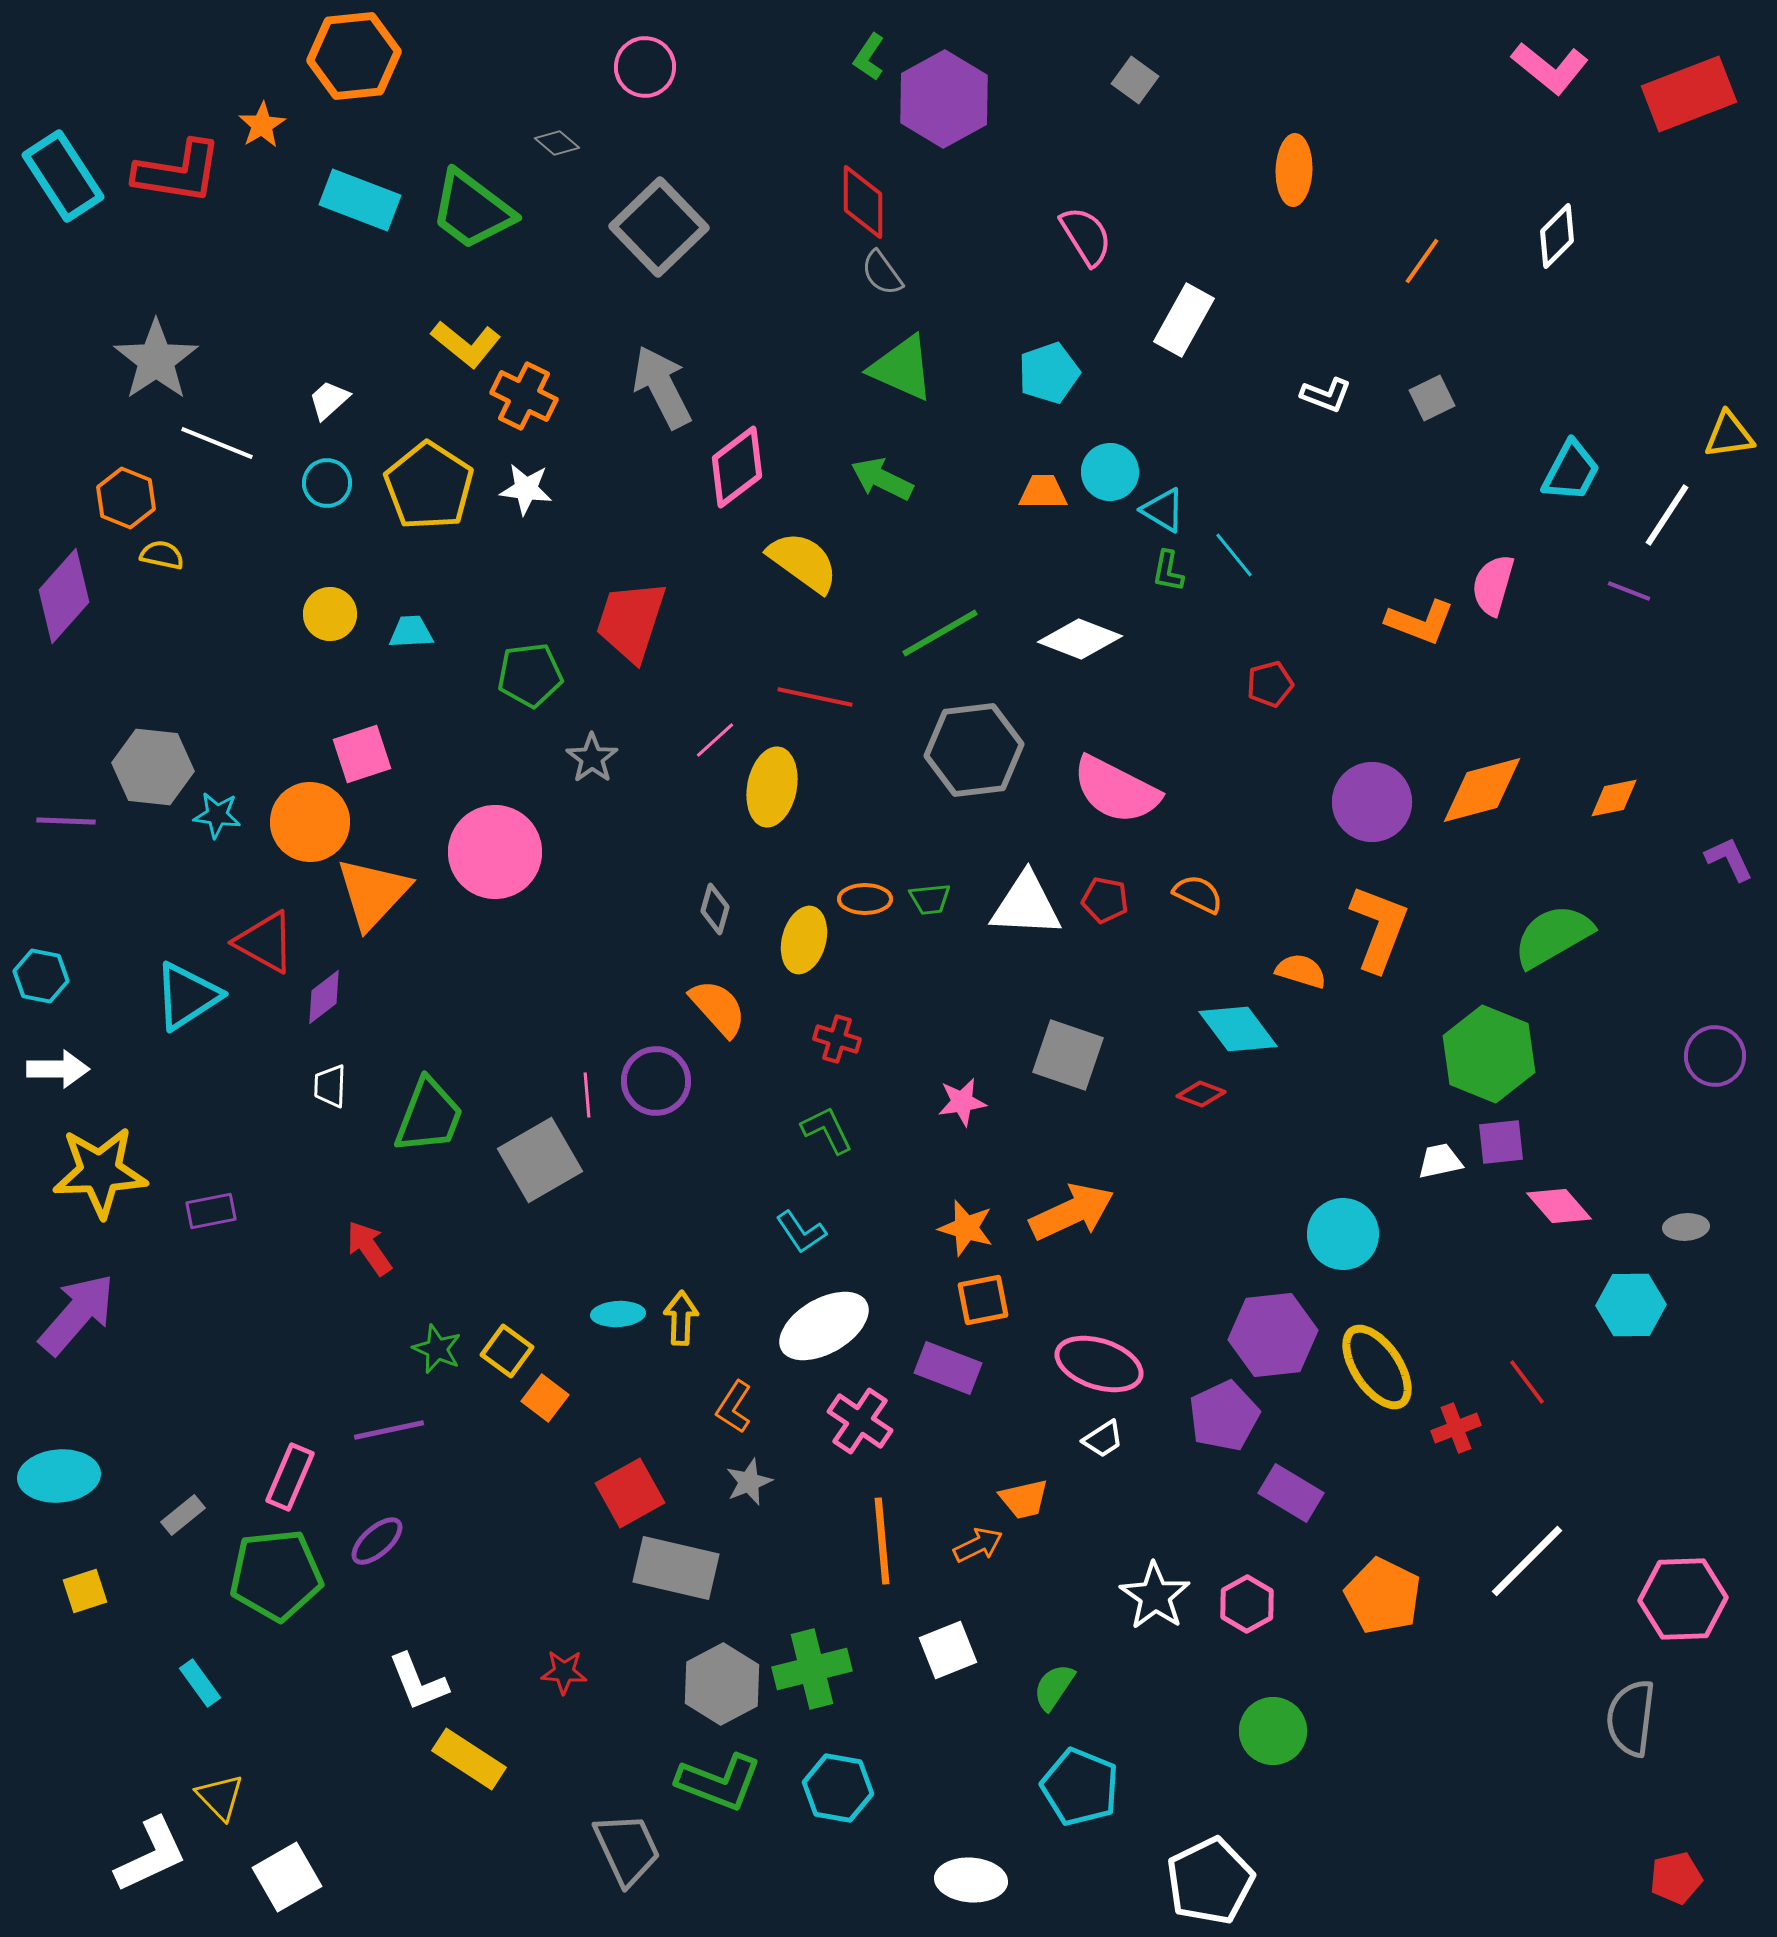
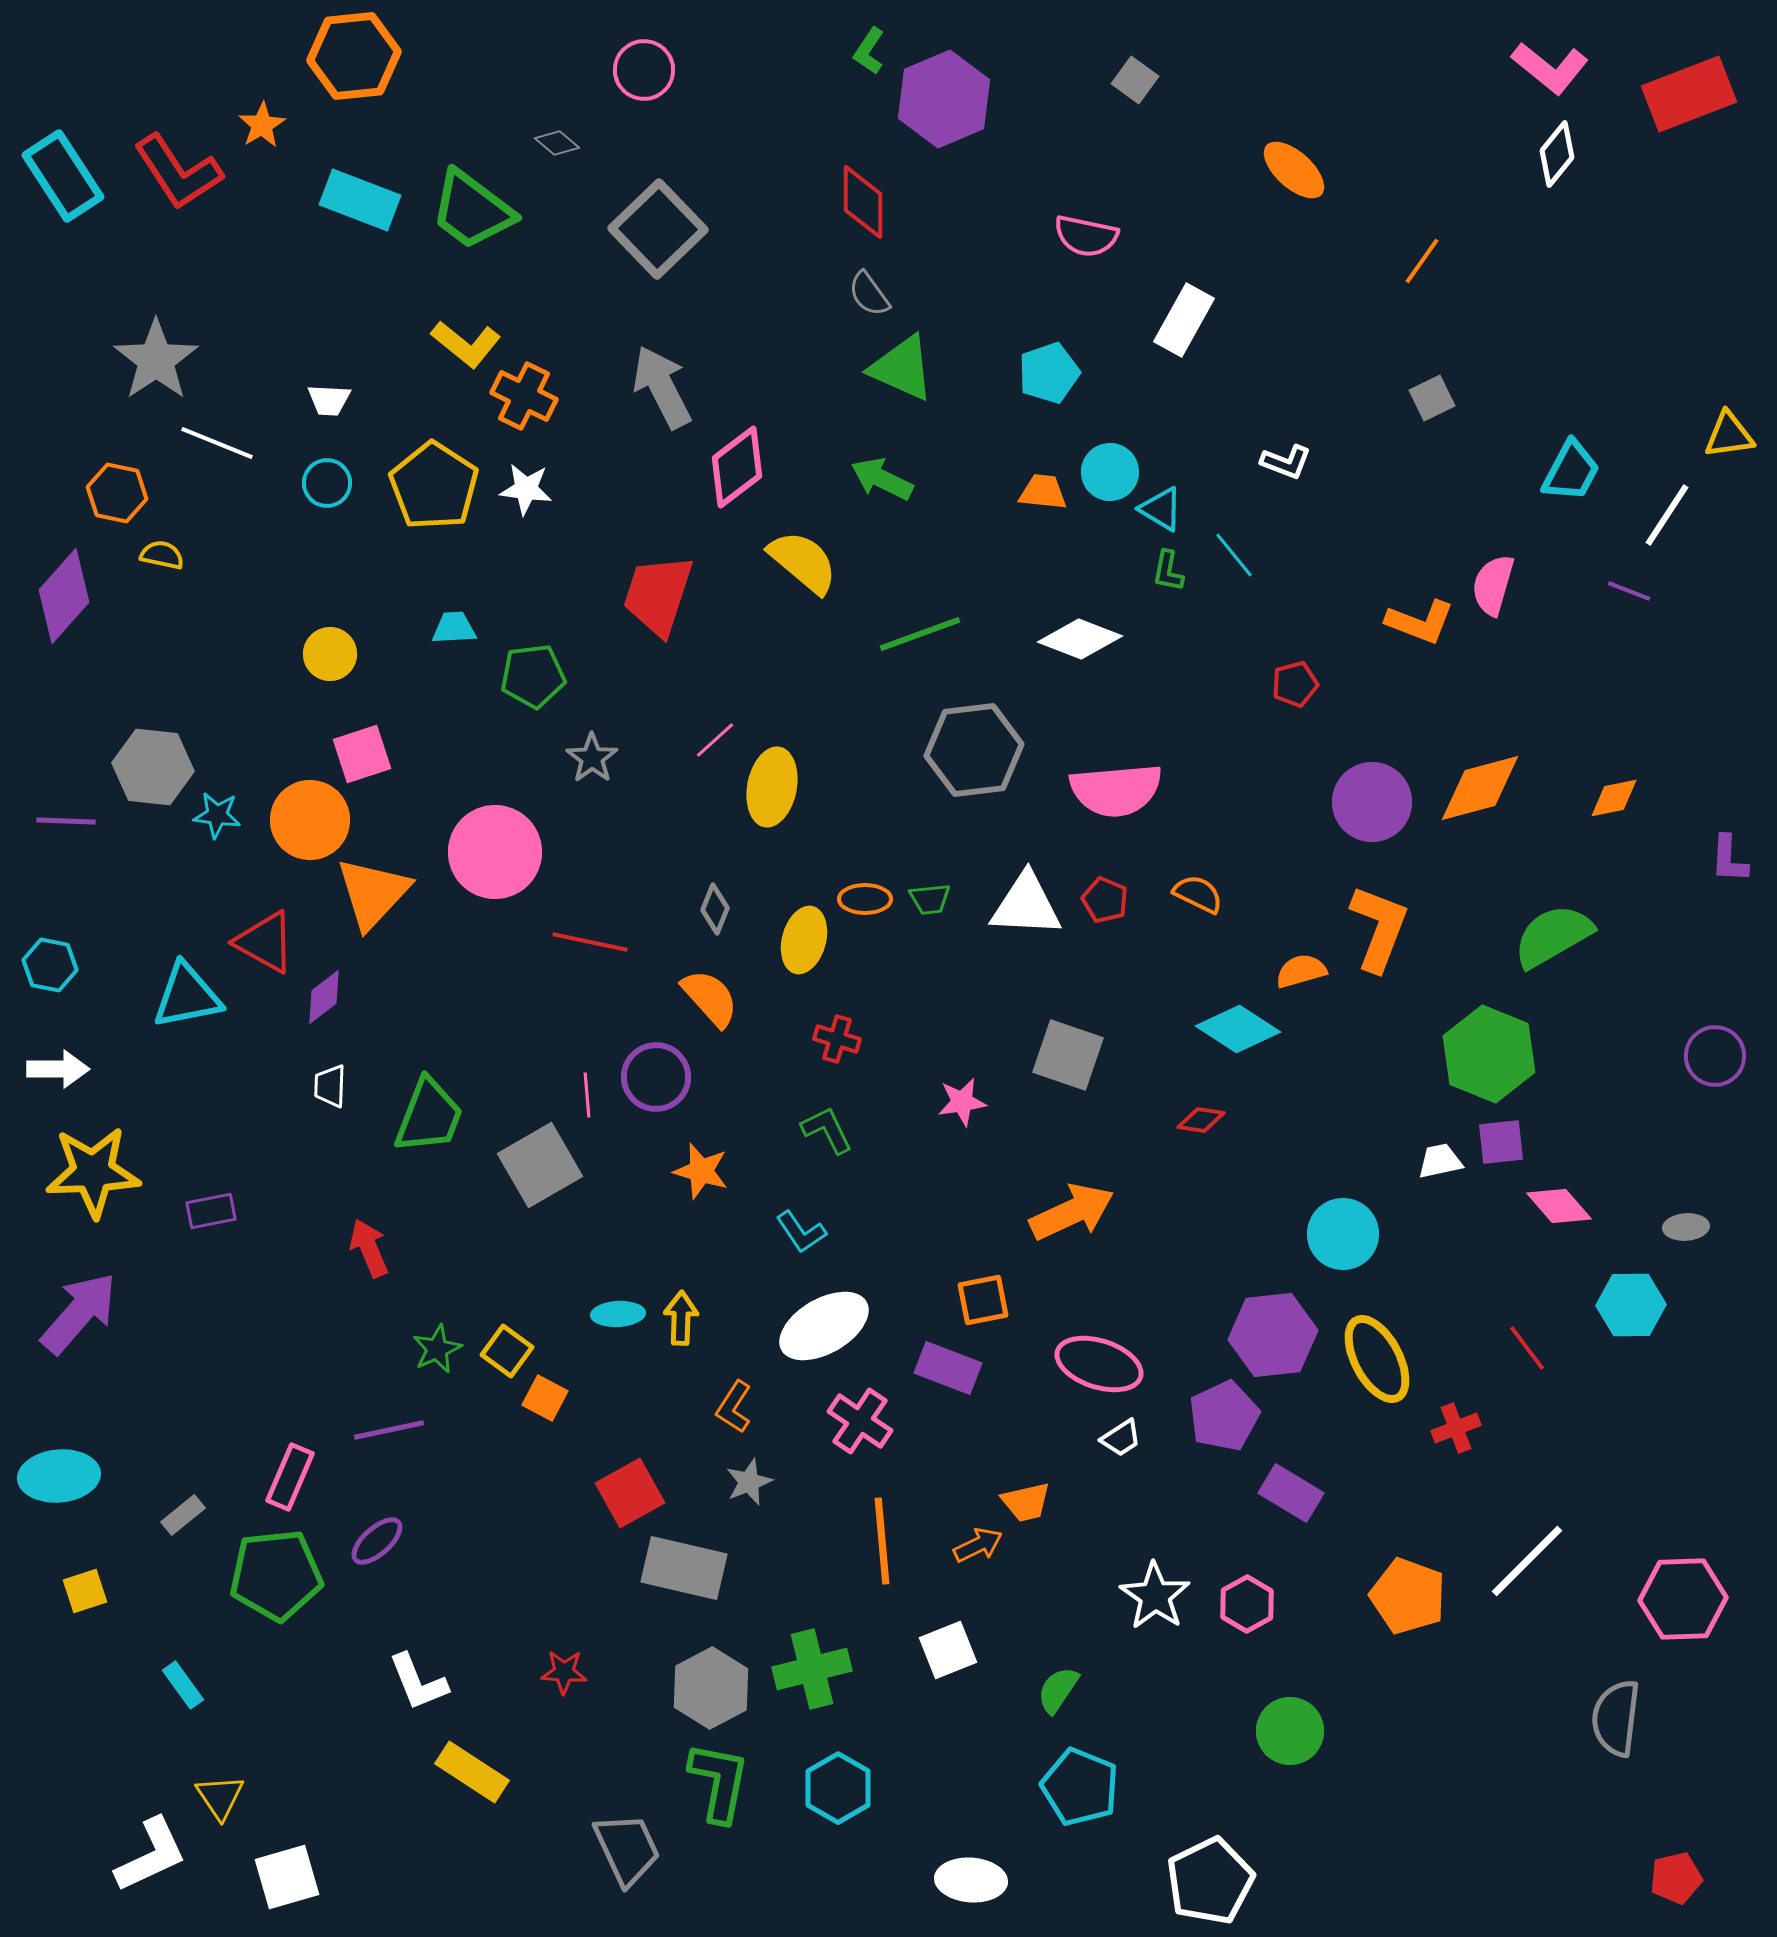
green L-shape at (869, 57): moved 6 px up
pink circle at (645, 67): moved 1 px left, 3 px down
purple hexagon at (944, 99): rotated 6 degrees clockwise
orange ellipse at (1294, 170): rotated 50 degrees counterclockwise
red L-shape at (178, 172): rotated 48 degrees clockwise
gray square at (659, 227): moved 1 px left, 2 px down
pink semicircle at (1086, 236): rotated 134 degrees clockwise
white diamond at (1557, 236): moved 82 px up; rotated 6 degrees counterclockwise
gray semicircle at (882, 273): moved 13 px left, 21 px down
white L-shape at (1326, 395): moved 40 px left, 67 px down
white trapezoid at (329, 400): rotated 135 degrees counterclockwise
yellow pentagon at (429, 486): moved 5 px right
orange trapezoid at (1043, 492): rotated 6 degrees clockwise
orange hexagon at (126, 498): moved 9 px left, 5 px up; rotated 10 degrees counterclockwise
cyan triangle at (1163, 510): moved 2 px left, 1 px up
yellow semicircle at (803, 562): rotated 4 degrees clockwise
yellow circle at (330, 614): moved 40 px down
red trapezoid at (631, 621): moved 27 px right, 26 px up
cyan trapezoid at (411, 632): moved 43 px right, 4 px up
green line at (940, 633): moved 20 px left, 1 px down; rotated 10 degrees clockwise
green pentagon at (530, 675): moved 3 px right, 1 px down
red pentagon at (1270, 684): moved 25 px right
red line at (815, 697): moved 225 px left, 245 px down
pink semicircle at (1116, 790): rotated 32 degrees counterclockwise
orange diamond at (1482, 790): moved 2 px left, 2 px up
orange circle at (310, 822): moved 2 px up
purple L-shape at (1729, 859): rotated 152 degrees counterclockwise
red pentagon at (1105, 900): rotated 12 degrees clockwise
gray diamond at (715, 909): rotated 6 degrees clockwise
orange semicircle at (1301, 971): rotated 33 degrees counterclockwise
cyan hexagon at (41, 976): moved 9 px right, 11 px up
cyan triangle at (187, 996): rotated 22 degrees clockwise
orange semicircle at (718, 1008): moved 8 px left, 10 px up
cyan diamond at (1238, 1029): rotated 20 degrees counterclockwise
purple circle at (656, 1081): moved 4 px up
red diamond at (1201, 1094): moved 26 px down; rotated 12 degrees counterclockwise
gray square at (540, 1160): moved 5 px down
yellow star at (100, 1172): moved 7 px left
orange star at (966, 1228): moved 265 px left, 57 px up
red arrow at (369, 1248): rotated 12 degrees clockwise
purple arrow at (77, 1314): moved 2 px right, 1 px up
green star at (437, 1349): rotated 24 degrees clockwise
yellow ellipse at (1377, 1367): moved 8 px up; rotated 6 degrees clockwise
red line at (1527, 1382): moved 34 px up
orange square at (545, 1398): rotated 9 degrees counterclockwise
white trapezoid at (1103, 1439): moved 18 px right, 1 px up
orange trapezoid at (1024, 1499): moved 2 px right, 3 px down
gray rectangle at (676, 1568): moved 8 px right
orange pentagon at (1383, 1596): moved 25 px right; rotated 6 degrees counterclockwise
cyan rectangle at (200, 1683): moved 17 px left, 2 px down
gray hexagon at (722, 1684): moved 11 px left, 4 px down
green semicircle at (1054, 1687): moved 4 px right, 3 px down
gray semicircle at (1631, 1718): moved 15 px left
green circle at (1273, 1731): moved 17 px right
yellow rectangle at (469, 1759): moved 3 px right, 13 px down
green L-shape at (719, 1782): rotated 100 degrees counterclockwise
cyan hexagon at (838, 1788): rotated 20 degrees clockwise
yellow triangle at (220, 1797): rotated 10 degrees clockwise
white square at (287, 1877): rotated 14 degrees clockwise
